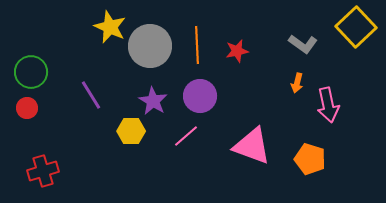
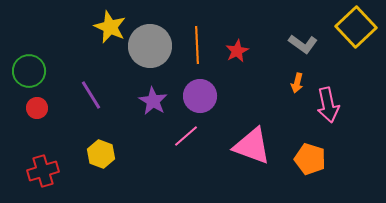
red star: rotated 15 degrees counterclockwise
green circle: moved 2 px left, 1 px up
red circle: moved 10 px right
yellow hexagon: moved 30 px left, 23 px down; rotated 20 degrees clockwise
